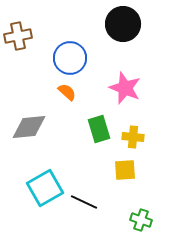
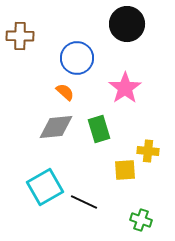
black circle: moved 4 px right
brown cross: moved 2 px right; rotated 12 degrees clockwise
blue circle: moved 7 px right
pink star: rotated 16 degrees clockwise
orange semicircle: moved 2 px left
gray diamond: moved 27 px right
yellow cross: moved 15 px right, 14 px down
cyan square: moved 1 px up
